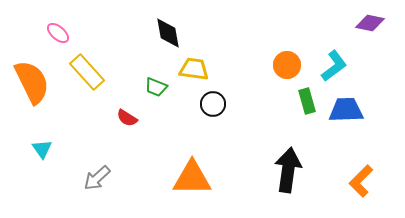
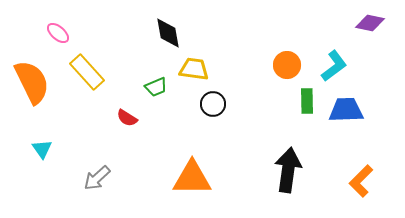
green trapezoid: rotated 45 degrees counterclockwise
green rectangle: rotated 15 degrees clockwise
